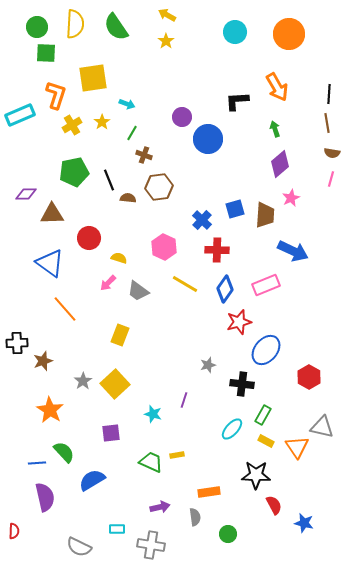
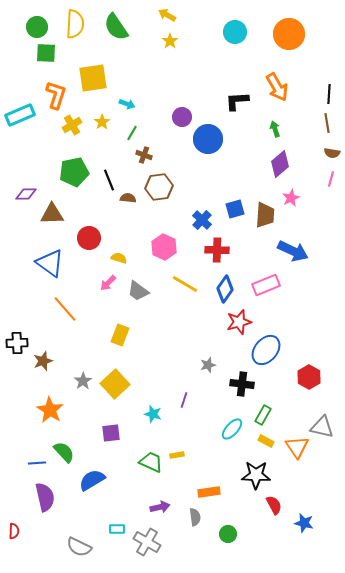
yellow star at (166, 41): moved 4 px right
gray cross at (151, 545): moved 4 px left, 3 px up; rotated 20 degrees clockwise
